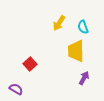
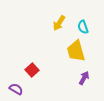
yellow trapezoid: rotated 15 degrees counterclockwise
red square: moved 2 px right, 6 px down
